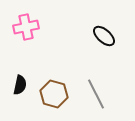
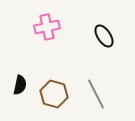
pink cross: moved 21 px right
black ellipse: rotated 15 degrees clockwise
